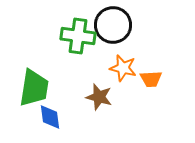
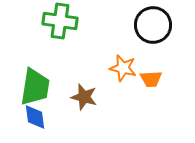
black circle: moved 40 px right
green cross: moved 18 px left, 15 px up
green trapezoid: moved 1 px right, 1 px up
brown star: moved 15 px left
blue diamond: moved 15 px left
